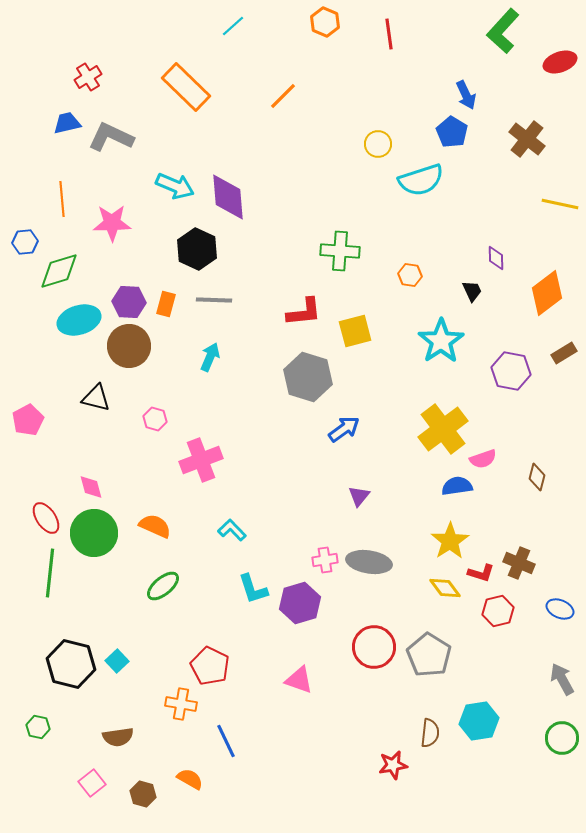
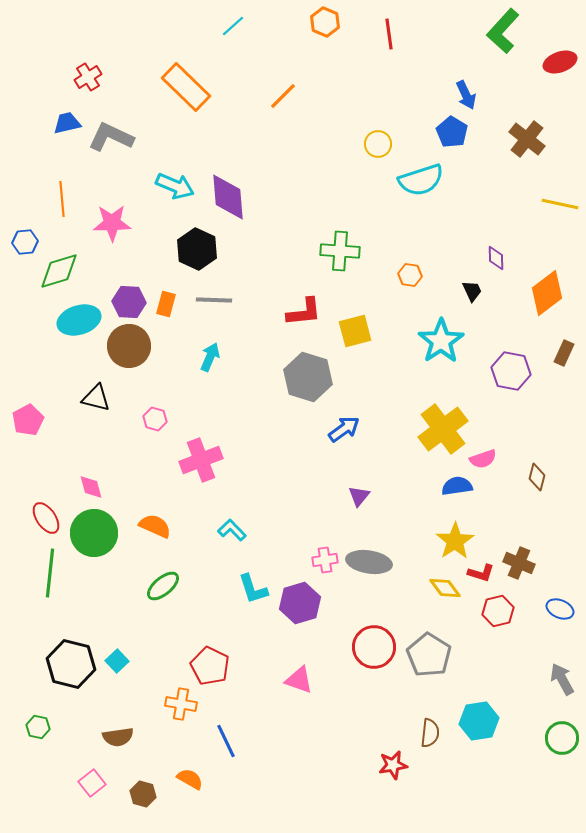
brown rectangle at (564, 353): rotated 35 degrees counterclockwise
yellow star at (450, 541): moved 5 px right
